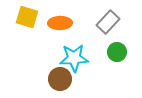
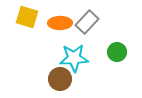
gray rectangle: moved 21 px left
